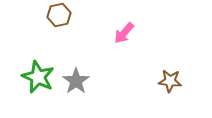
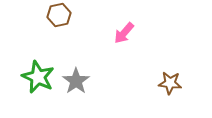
brown star: moved 2 px down
